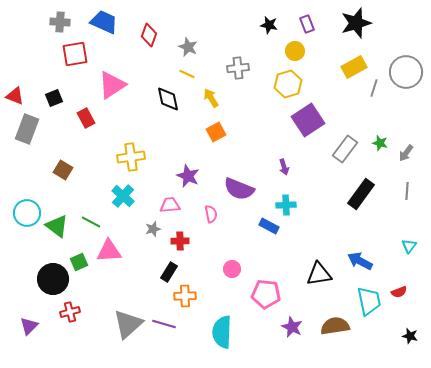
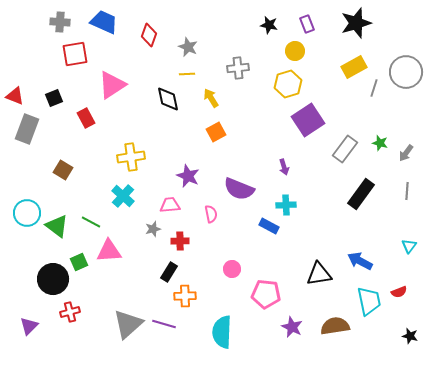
yellow line at (187, 74): rotated 28 degrees counterclockwise
